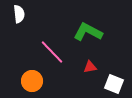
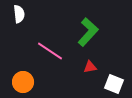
green L-shape: rotated 104 degrees clockwise
pink line: moved 2 px left, 1 px up; rotated 12 degrees counterclockwise
orange circle: moved 9 px left, 1 px down
